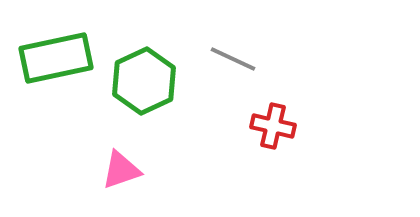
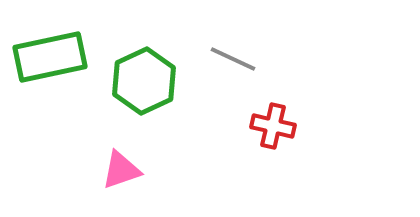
green rectangle: moved 6 px left, 1 px up
